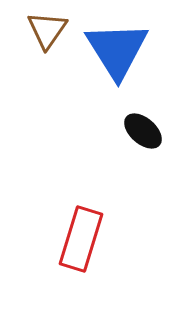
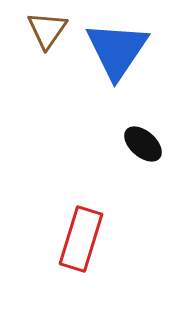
blue triangle: rotated 6 degrees clockwise
black ellipse: moved 13 px down
